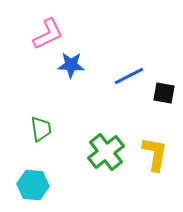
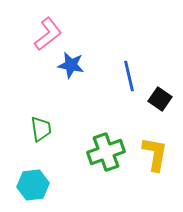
pink L-shape: rotated 12 degrees counterclockwise
blue star: rotated 8 degrees clockwise
blue line: rotated 76 degrees counterclockwise
black square: moved 4 px left, 6 px down; rotated 25 degrees clockwise
green cross: rotated 18 degrees clockwise
cyan hexagon: rotated 12 degrees counterclockwise
